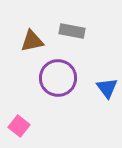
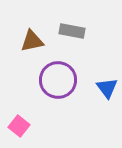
purple circle: moved 2 px down
